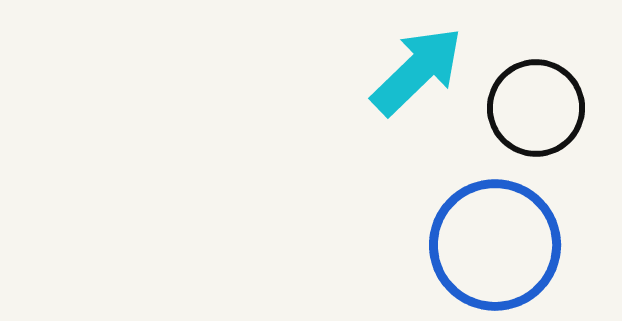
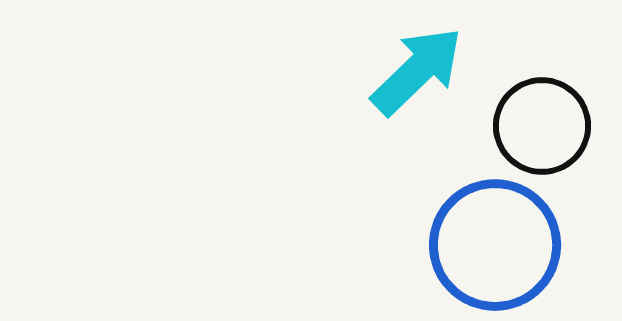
black circle: moved 6 px right, 18 px down
